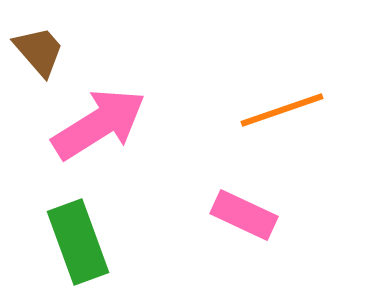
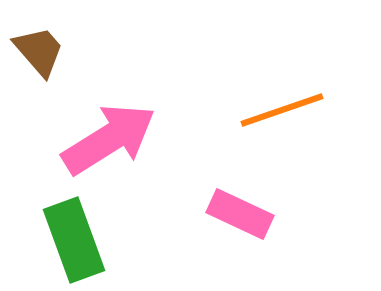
pink arrow: moved 10 px right, 15 px down
pink rectangle: moved 4 px left, 1 px up
green rectangle: moved 4 px left, 2 px up
